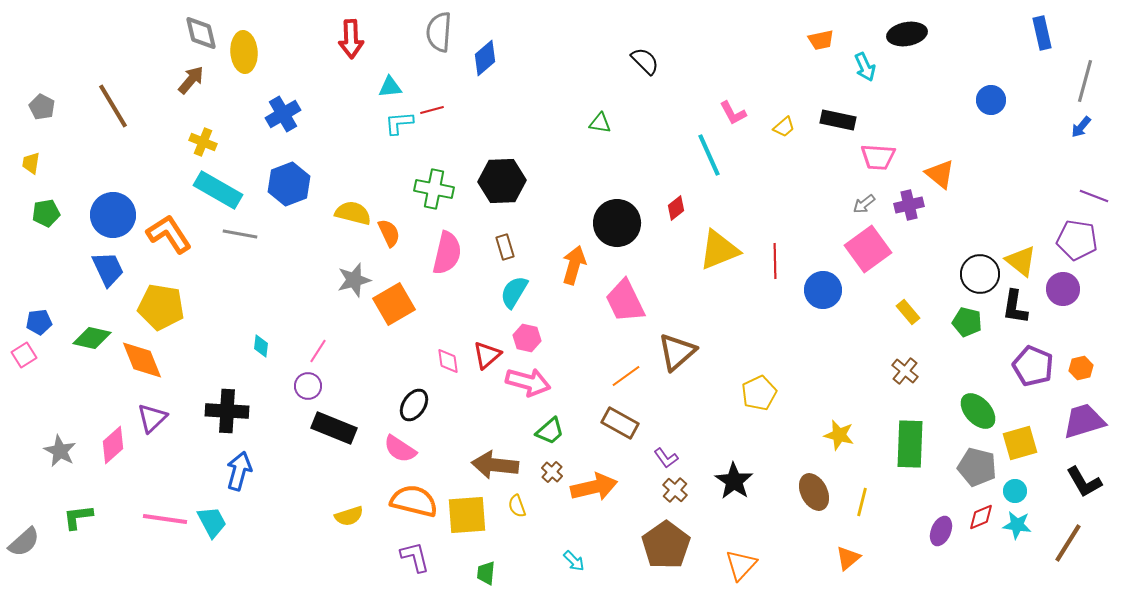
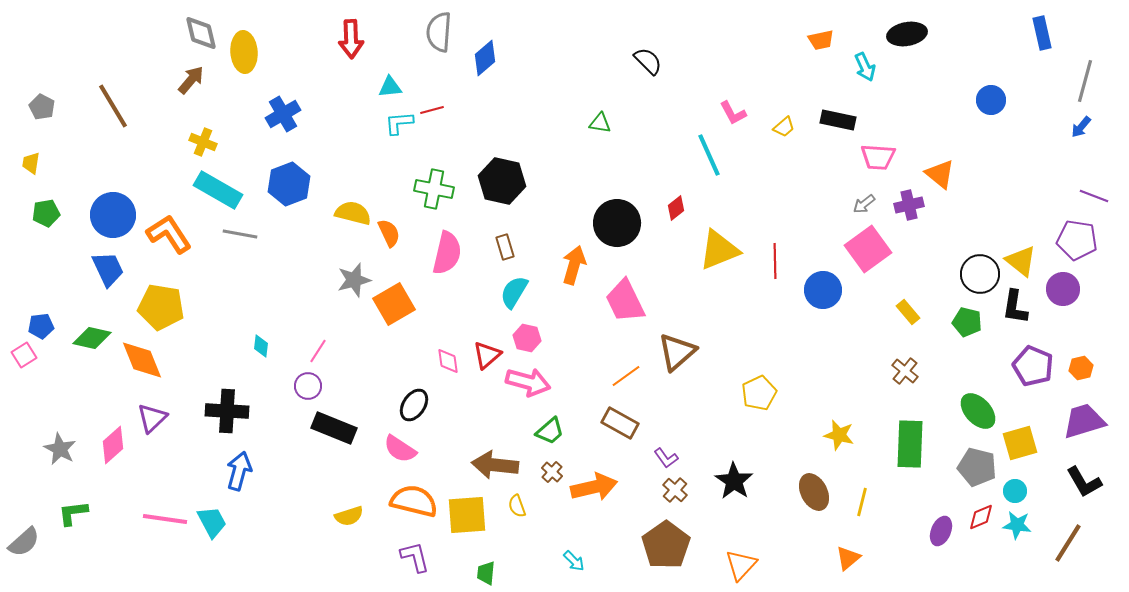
black semicircle at (645, 61): moved 3 px right
black hexagon at (502, 181): rotated 15 degrees clockwise
blue pentagon at (39, 322): moved 2 px right, 4 px down
gray star at (60, 451): moved 2 px up
green L-shape at (78, 517): moved 5 px left, 4 px up
